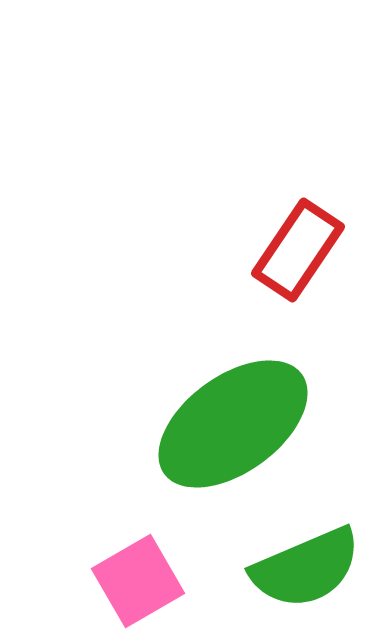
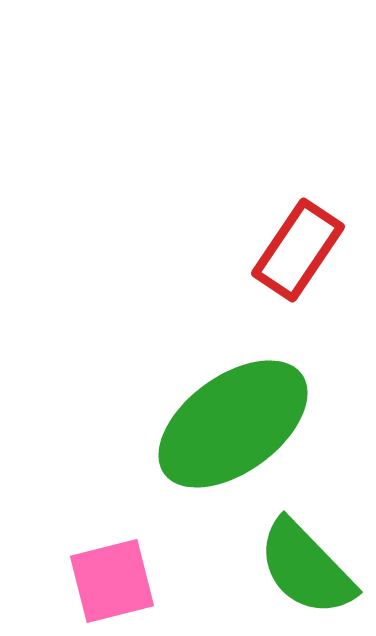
green semicircle: rotated 69 degrees clockwise
pink square: moved 26 px left; rotated 16 degrees clockwise
